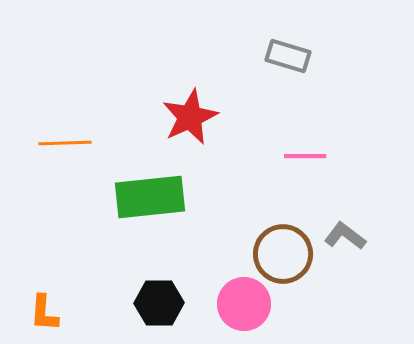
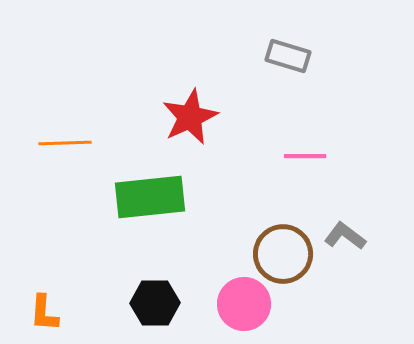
black hexagon: moved 4 px left
